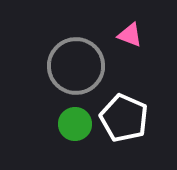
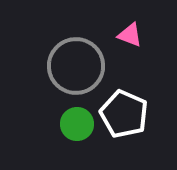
white pentagon: moved 4 px up
green circle: moved 2 px right
